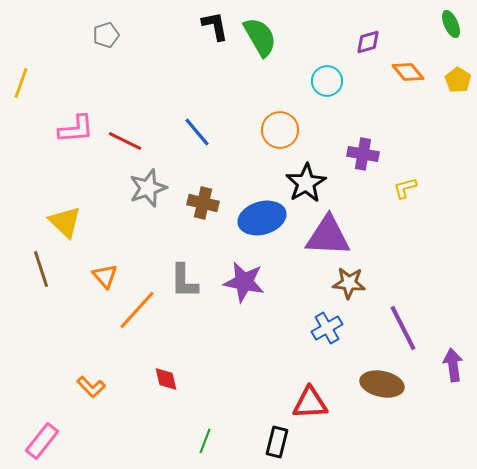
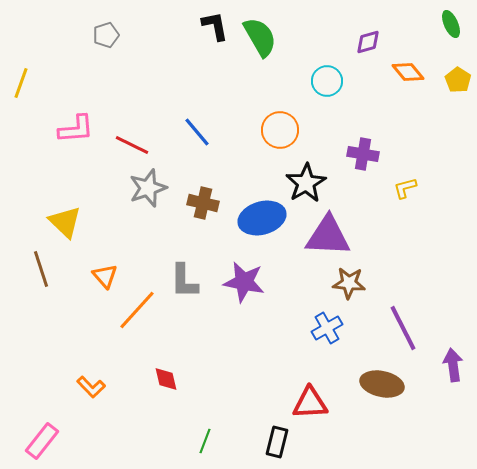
red line: moved 7 px right, 4 px down
